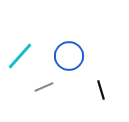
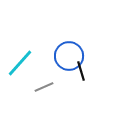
cyan line: moved 7 px down
black line: moved 20 px left, 19 px up
